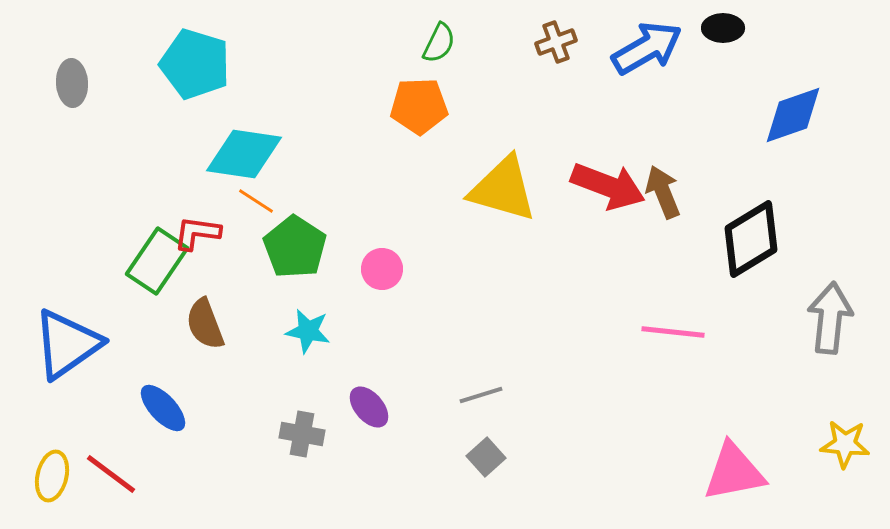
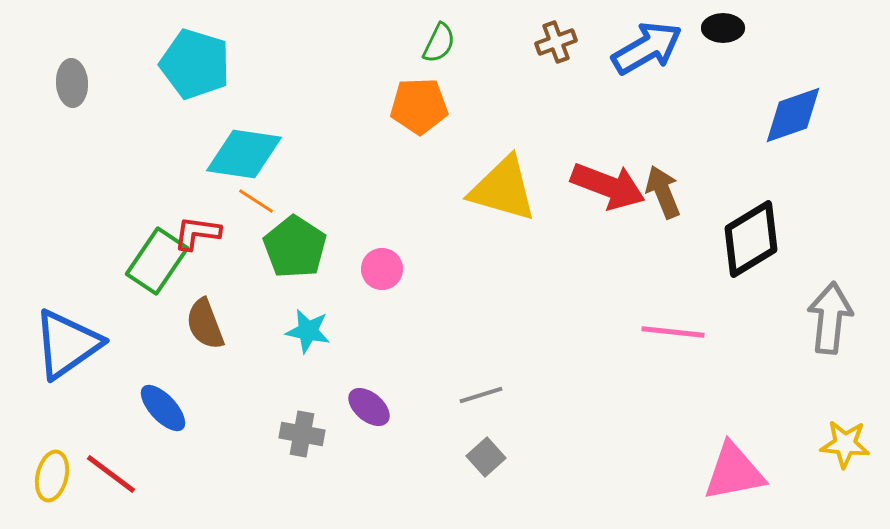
purple ellipse: rotated 9 degrees counterclockwise
